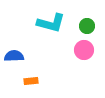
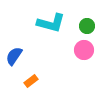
blue semicircle: rotated 54 degrees counterclockwise
orange rectangle: rotated 32 degrees counterclockwise
